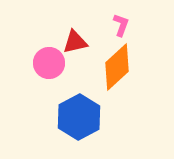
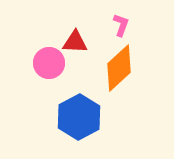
red triangle: rotated 16 degrees clockwise
orange diamond: moved 2 px right, 1 px down
